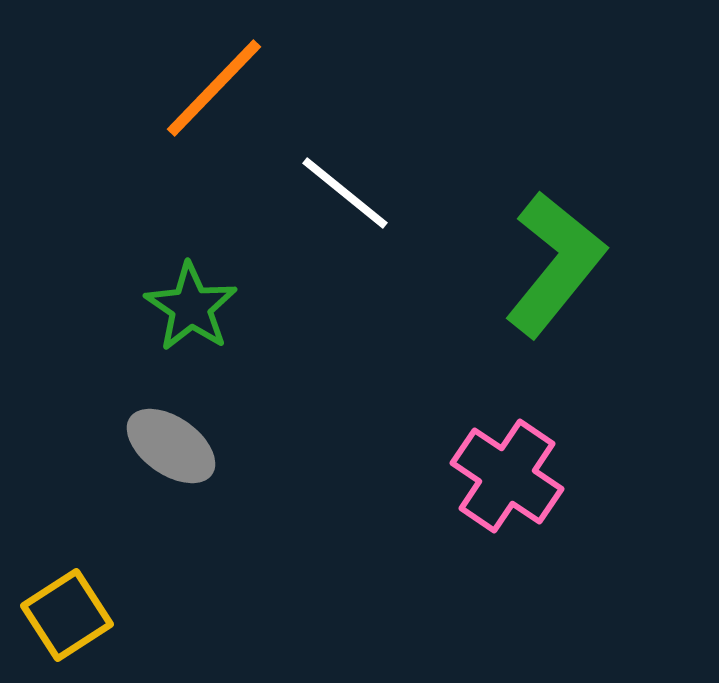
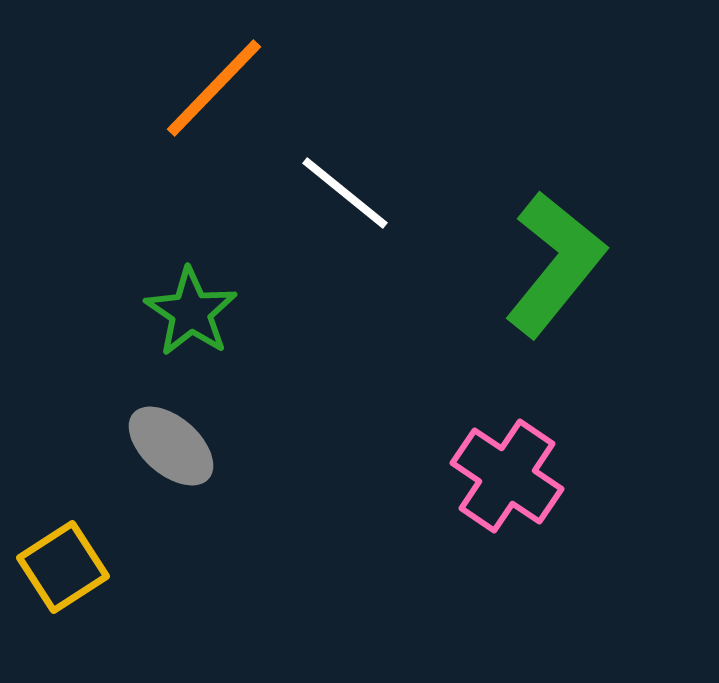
green star: moved 5 px down
gray ellipse: rotated 6 degrees clockwise
yellow square: moved 4 px left, 48 px up
